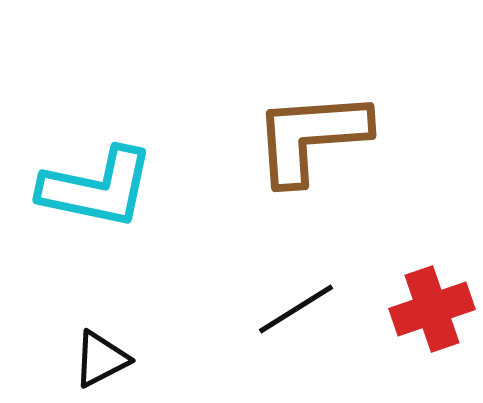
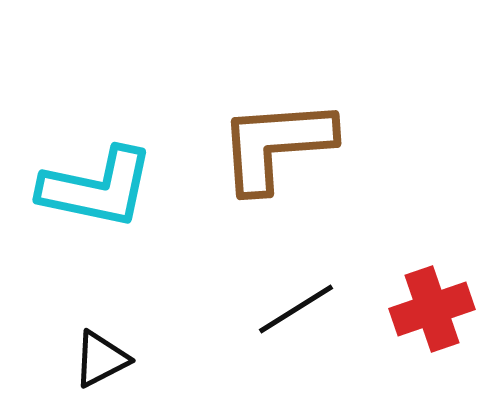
brown L-shape: moved 35 px left, 8 px down
